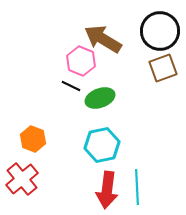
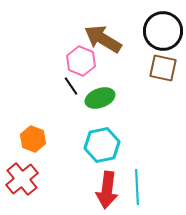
black circle: moved 3 px right
brown square: rotated 32 degrees clockwise
black line: rotated 30 degrees clockwise
